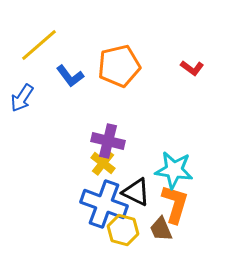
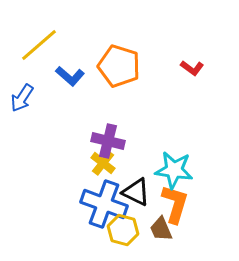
orange pentagon: rotated 30 degrees clockwise
blue L-shape: rotated 12 degrees counterclockwise
